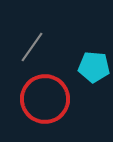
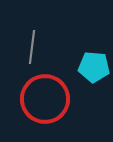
gray line: rotated 28 degrees counterclockwise
